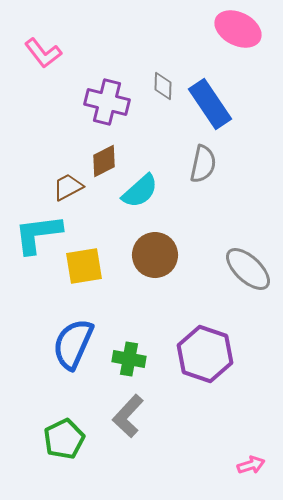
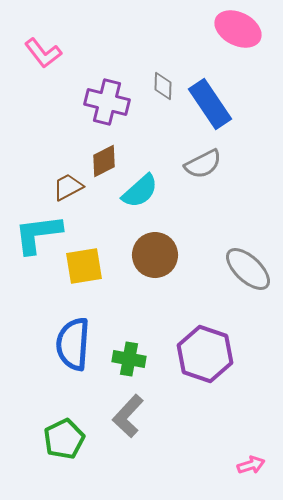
gray semicircle: rotated 51 degrees clockwise
blue semicircle: rotated 20 degrees counterclockwise
